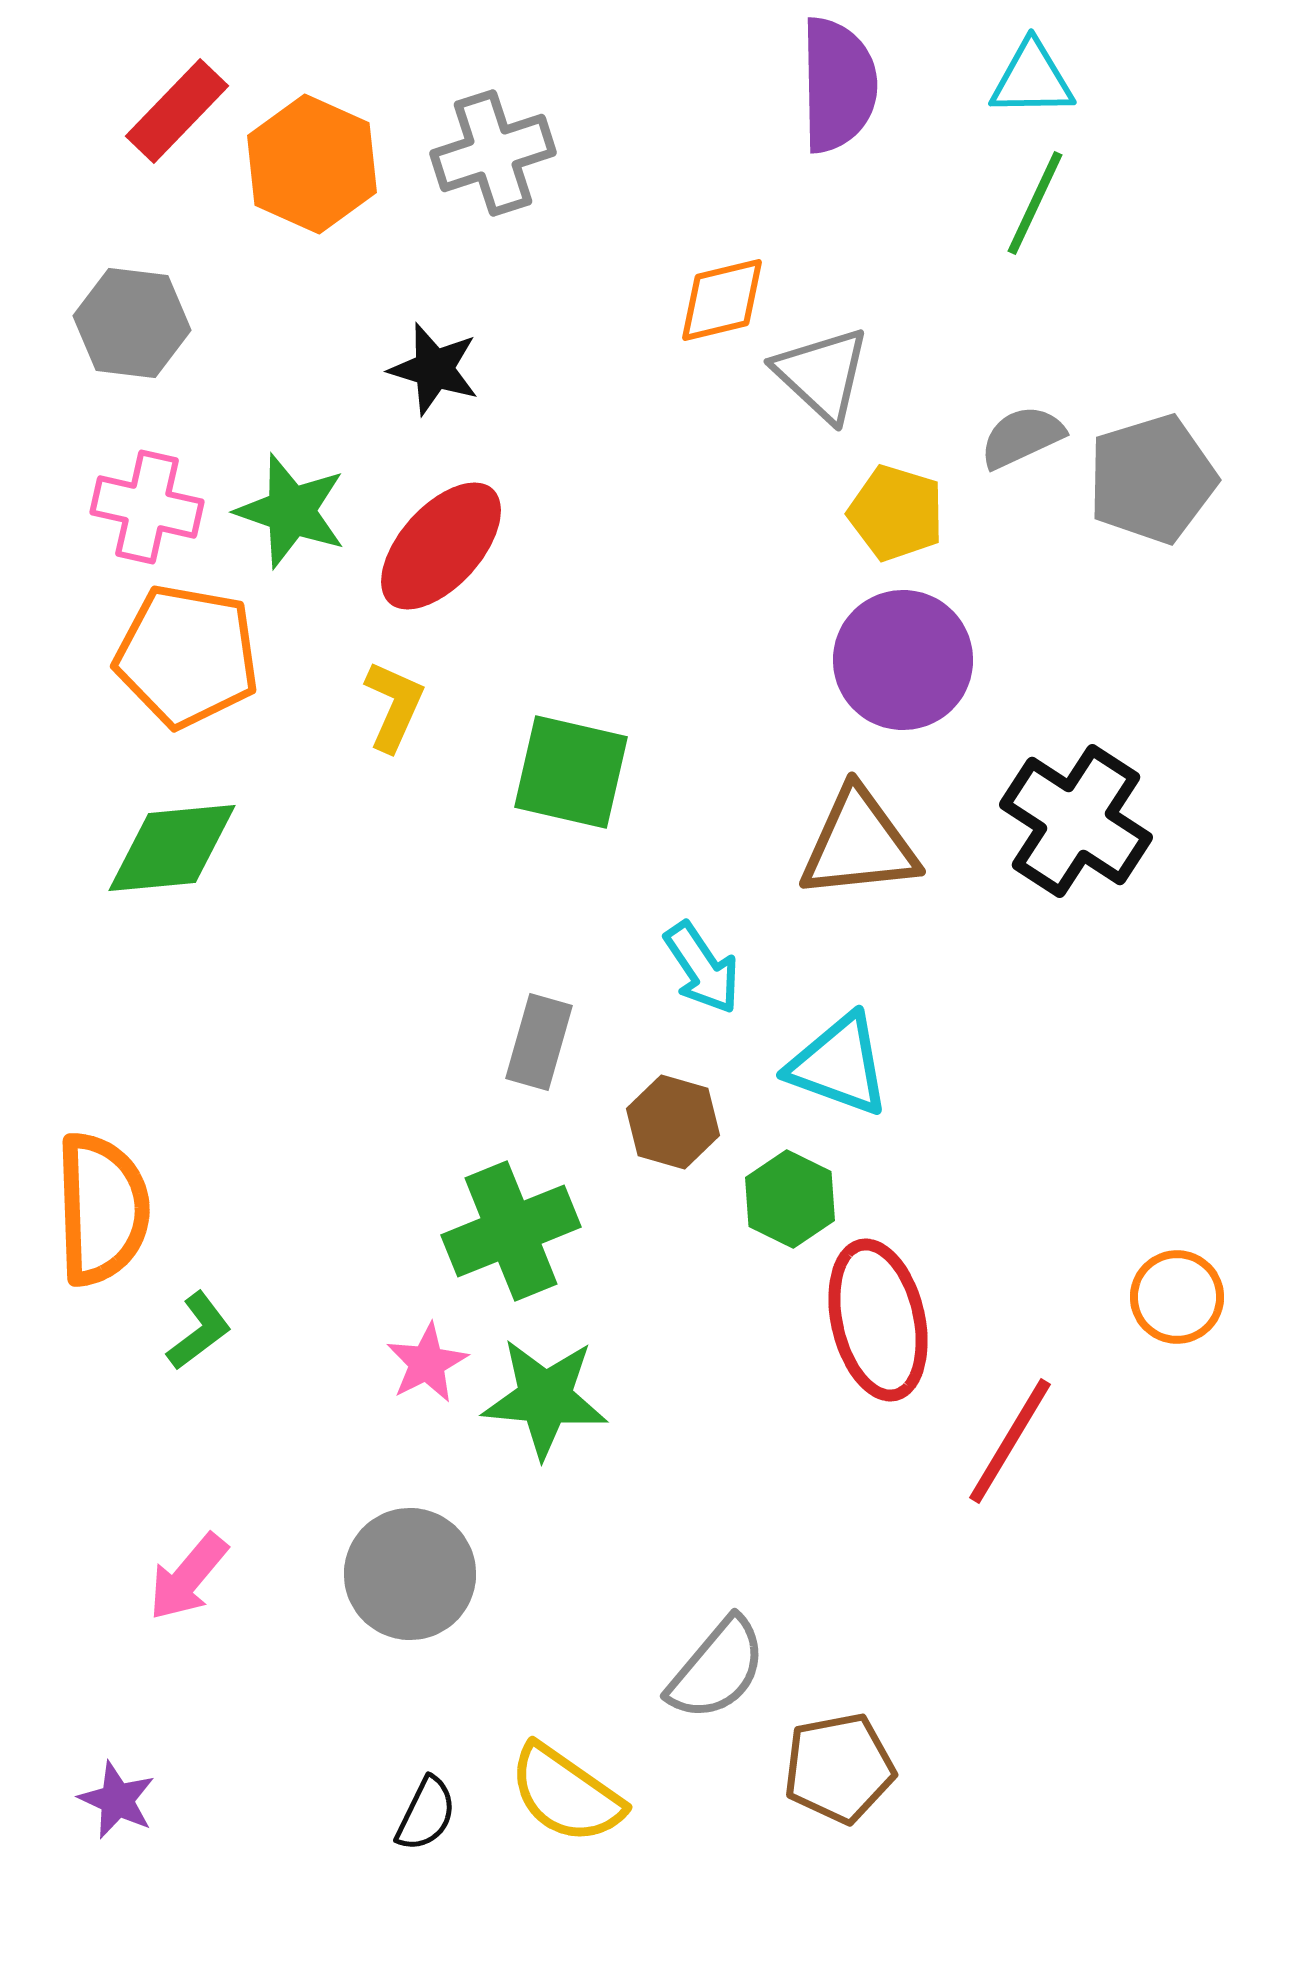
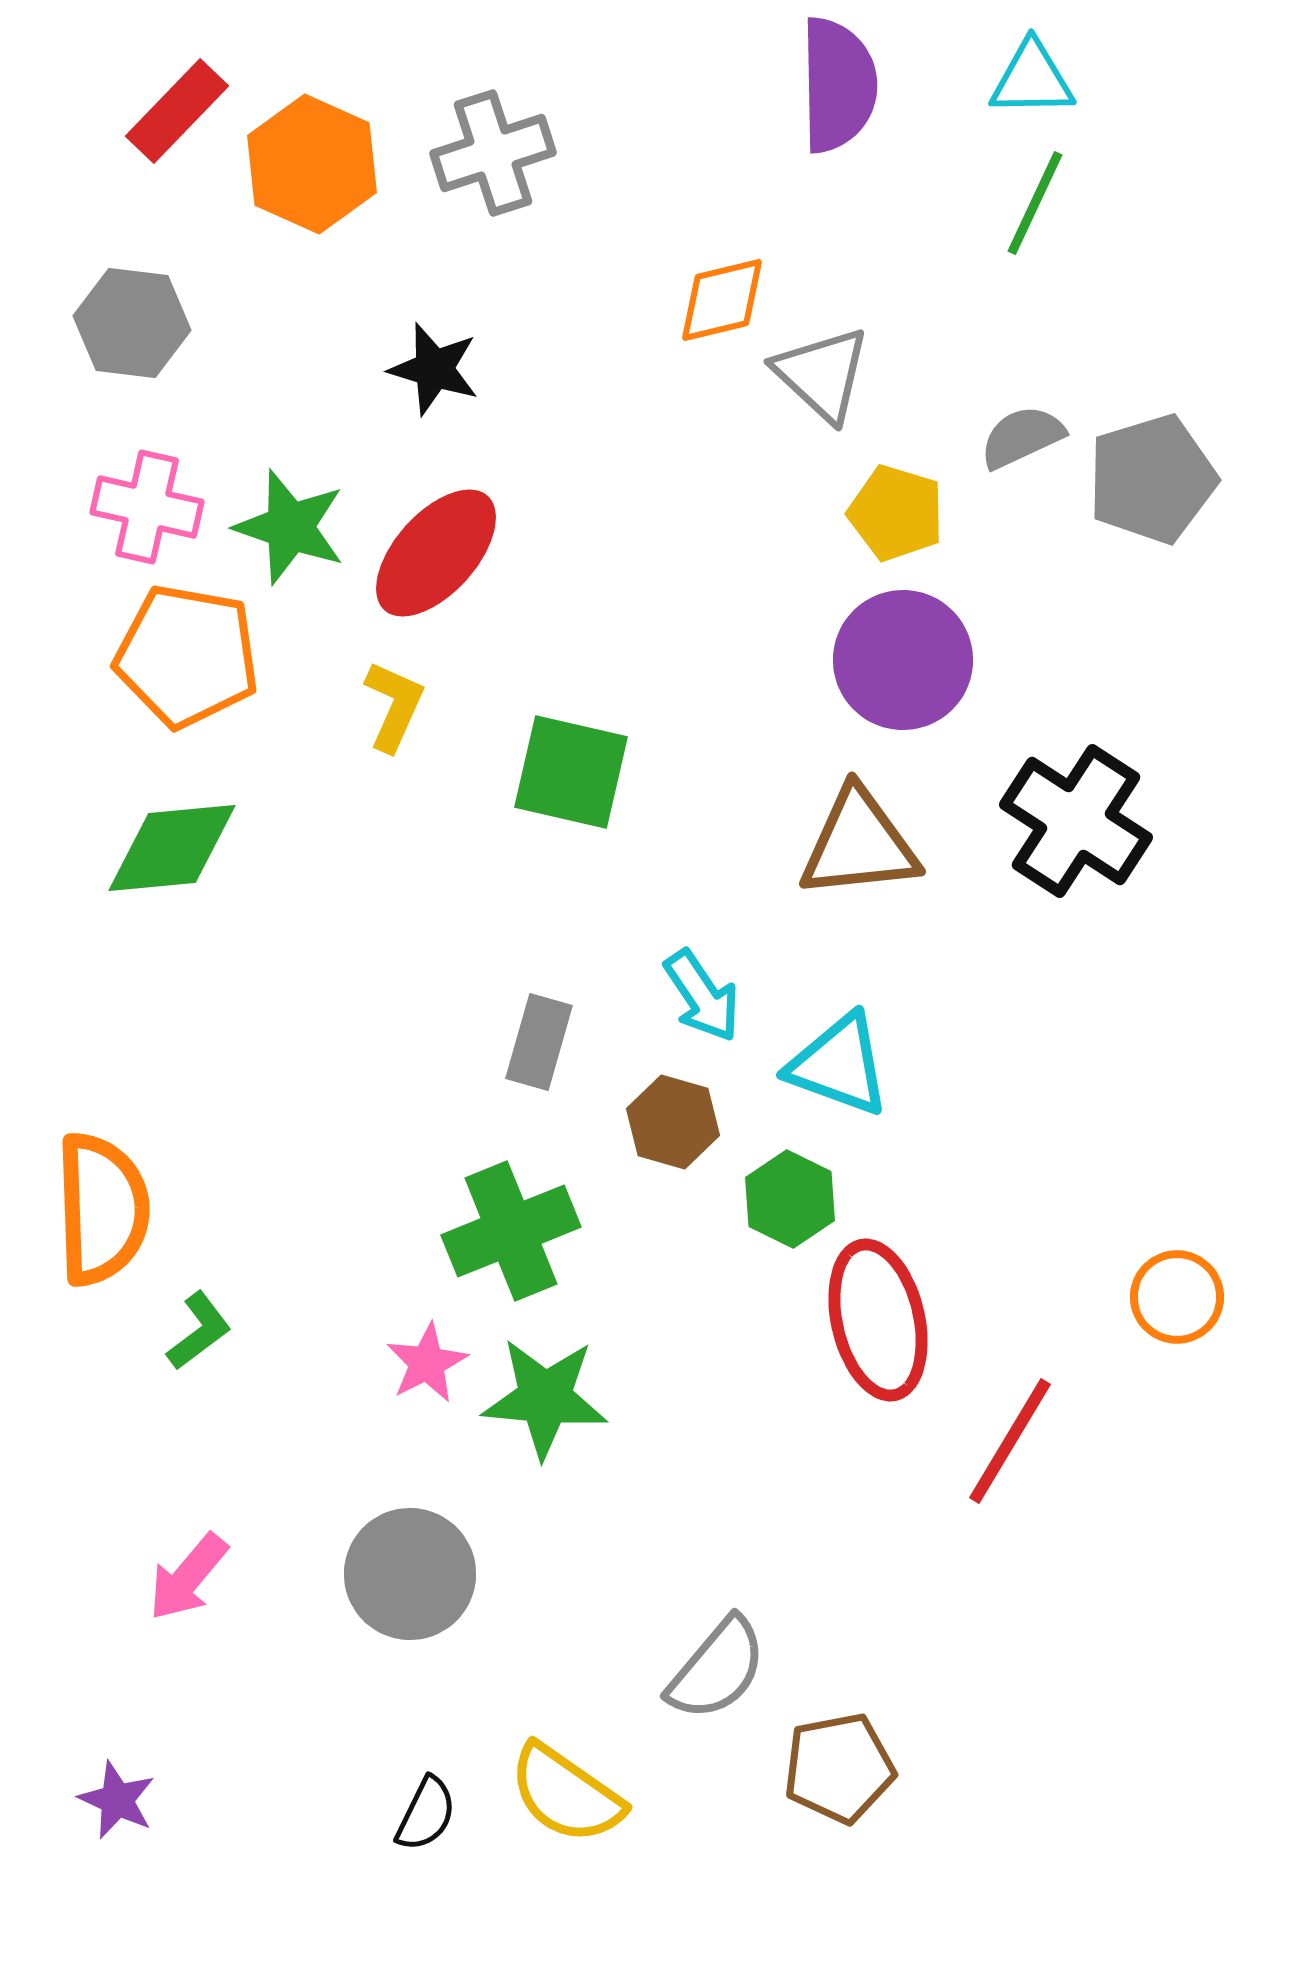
green star at (291, 511): moved 1 px left, 16 px down
red ellipse at (441, 546): moved 5 px left, 7 px down
cyan arrow at (702, 968): moved 28 px down
